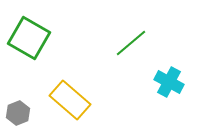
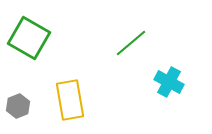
yellow rectangle: rotated 39 degrees clockwise
gray hexagon: moved 7 px up
